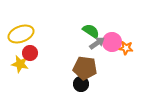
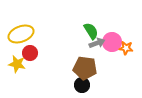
green semicircle: rotated 24 degrees clockwise
gray arrow: rotated 14 degrees clockwise
yellow star: moved 3 px left
black circle: moved 1 px right, 1 px down
